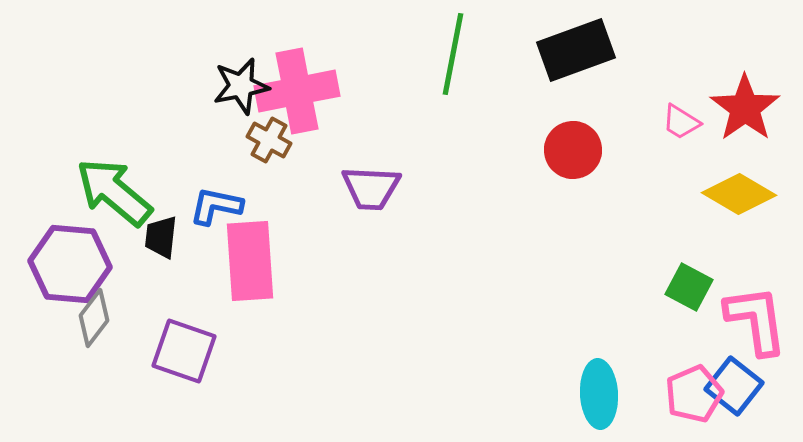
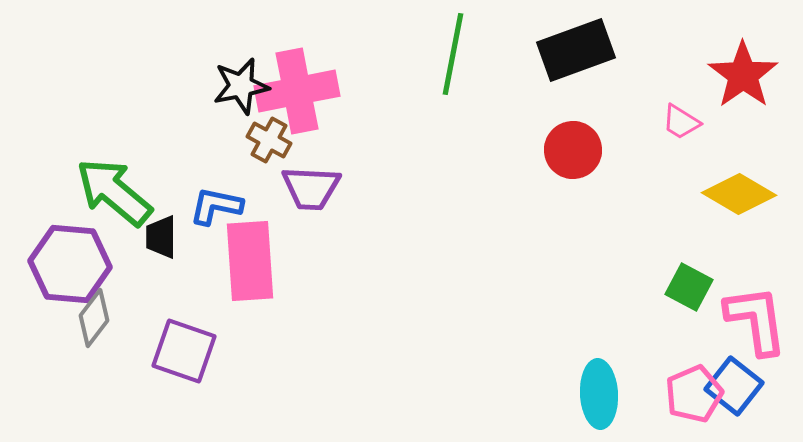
red star: moved 2 px left, 33 px up
purple trapezoid: moved 60 px left
black trapezoid: rotated 6 degrees counterclockwise
